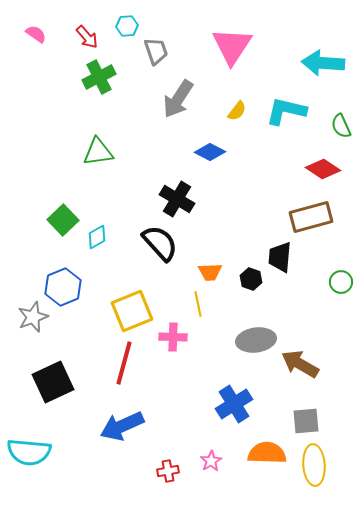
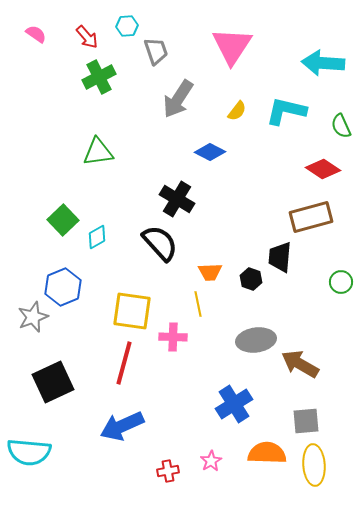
yellow square: rotated 30 degrees clockwise
